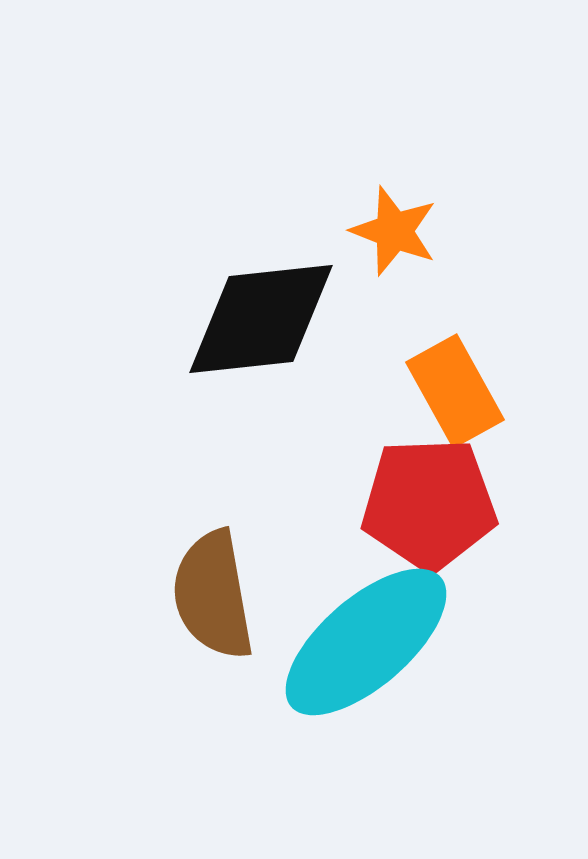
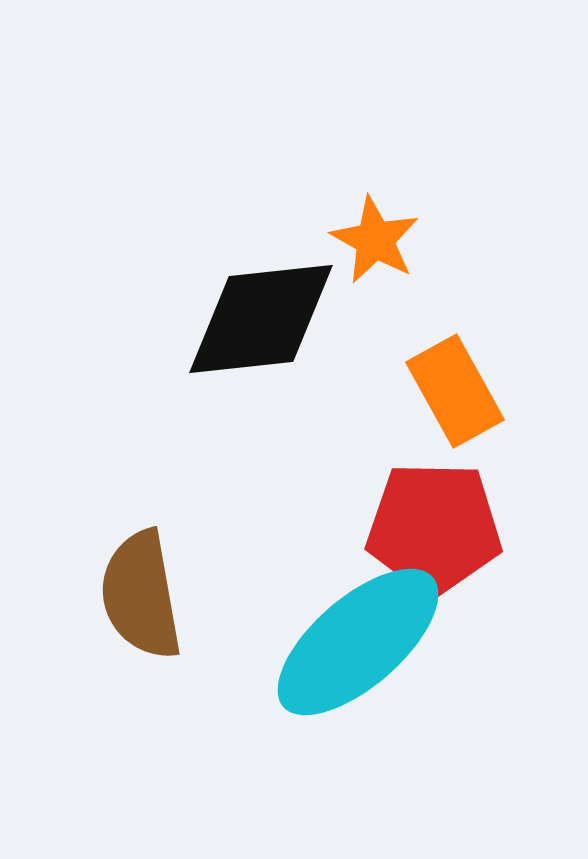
orange star: moved 19 px left, 9 px down; rotated 8 degrees clockwise
red pentagon: moved 5 px right, 24 px down; rotated 3 degrees clockwise
brown semicircle: moved 72 px left
cyan ellipse: moved 8 px left
